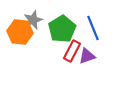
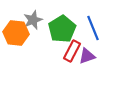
orange hexagon: moved 4 px left, 1 px down
